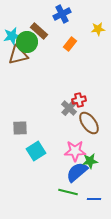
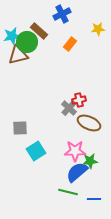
brown ellipse: rotated 30 degrees counterclockwise
